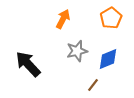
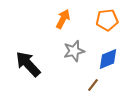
orange pentagon: moved 4 px left, 2 px down; rotated 25 degrees clockwise
gray star: moved 3 px left
